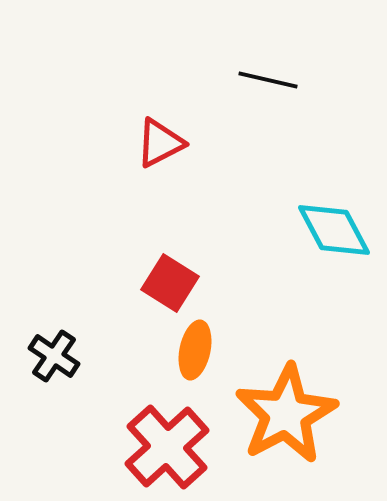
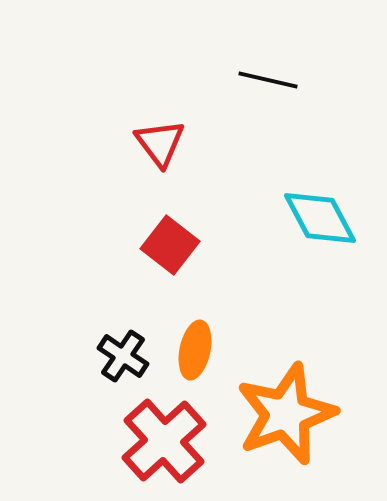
red triangle: rotated 40 degrees counterclockwise
cyan diamond: moved 14 px left, 12 px up
red square: moved 38 px up; rotated 6 degrees clockwise
black cross: moved 69 px right
orange star: rotated 8 degrees clockwise
red cross: moved 3 px left, 6 px up
